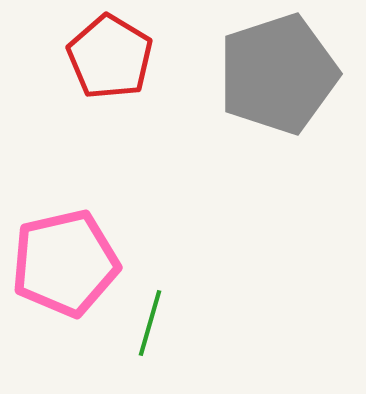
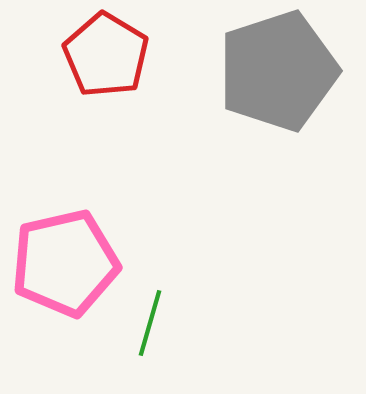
red pentagon: moved 4 px left, 2 px up
gray pentagon: moved 3 px up
